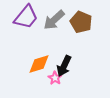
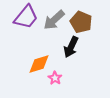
black arrow: moved 7 px right, 19 px up
